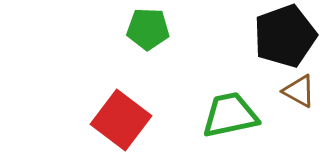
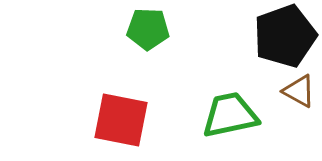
red square: rotated 26 degrees counterclockwise
